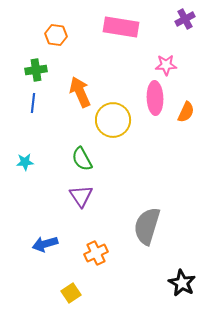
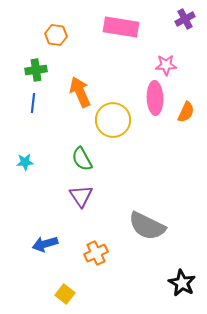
gray semicircle: rotated 81 degrees counterclockwise
yellow square: moved 6 px left, 1 px down; rotated 18 degrees counterclockwise
